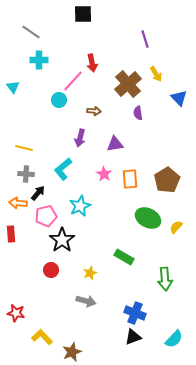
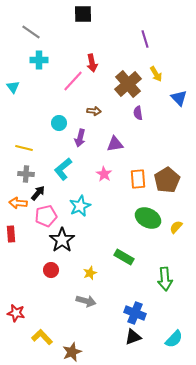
cyan circle: moved 23 px down
orange rectangle: moved 8 px right
